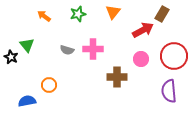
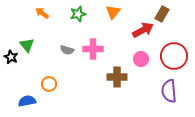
orange arrow: moved 2 px left, 3 px up
orange circle: moved 1 px up
